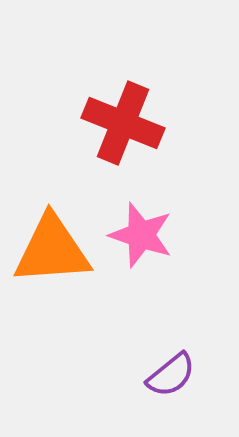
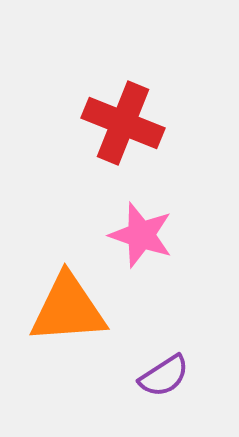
orange triangle: moved 16 px right, 59 px down
purple semicircle: moved 7 px left, 1 px down; rotated 6 degrees clockwise
